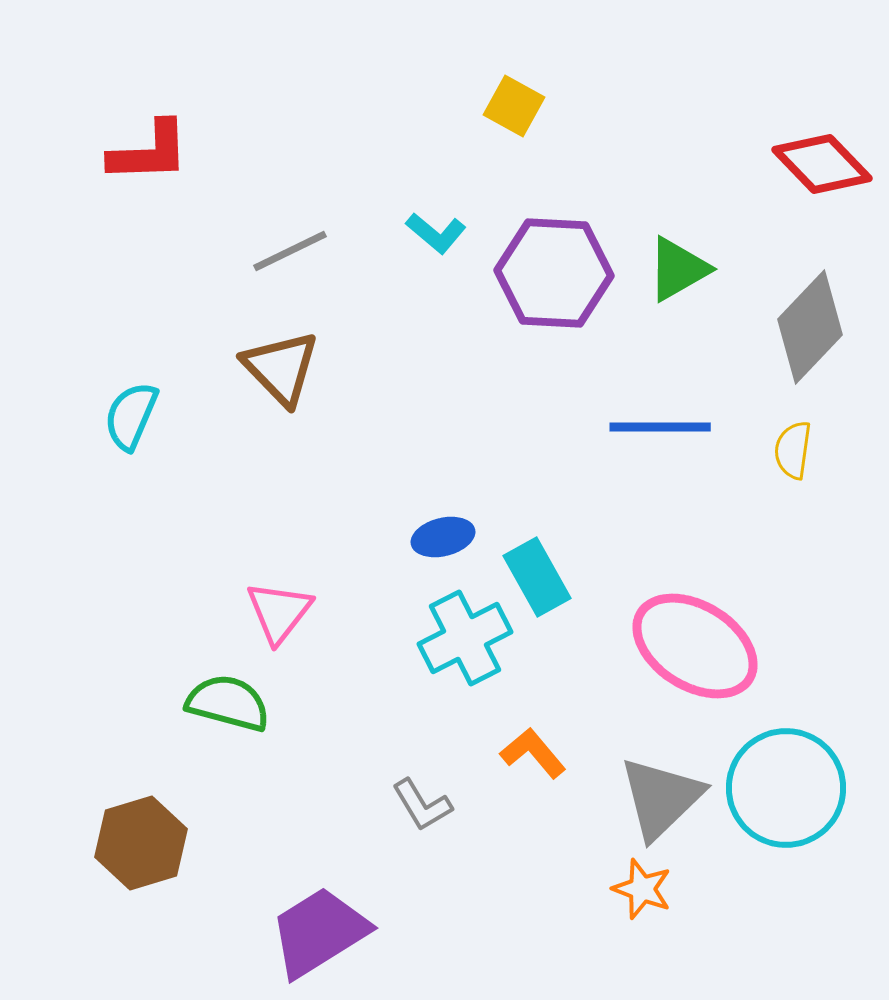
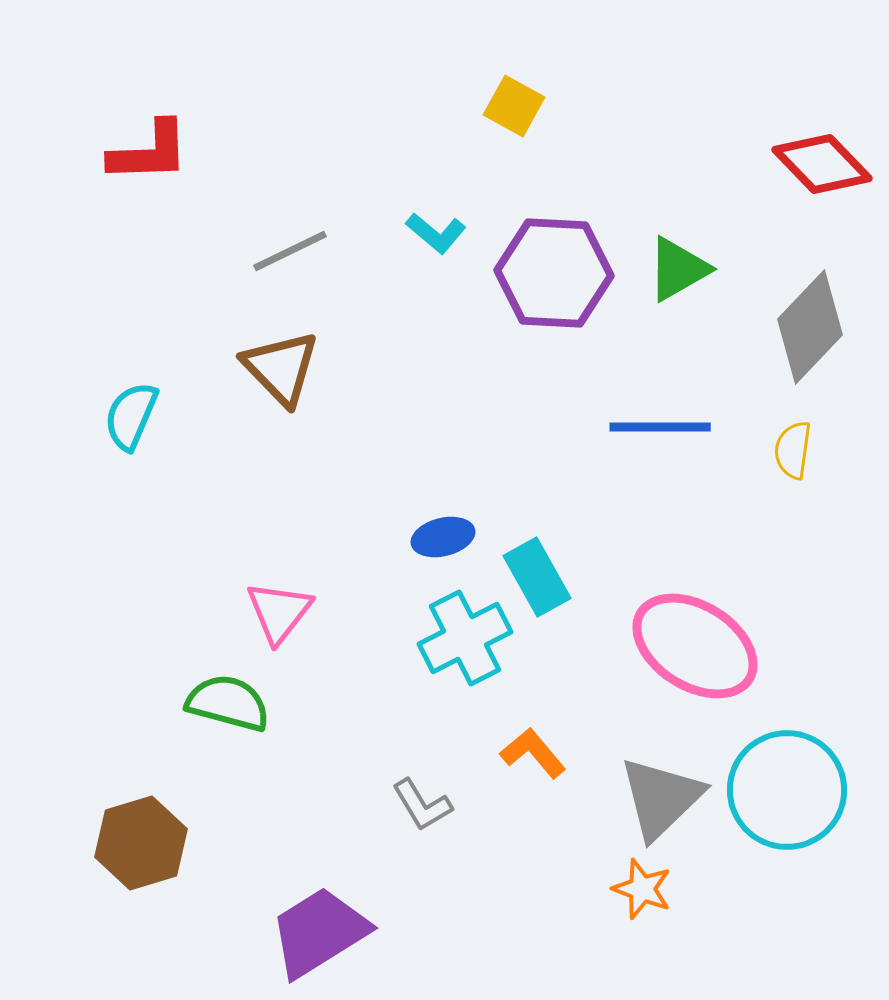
cyan circle: moved 1 px right, 2 px down
